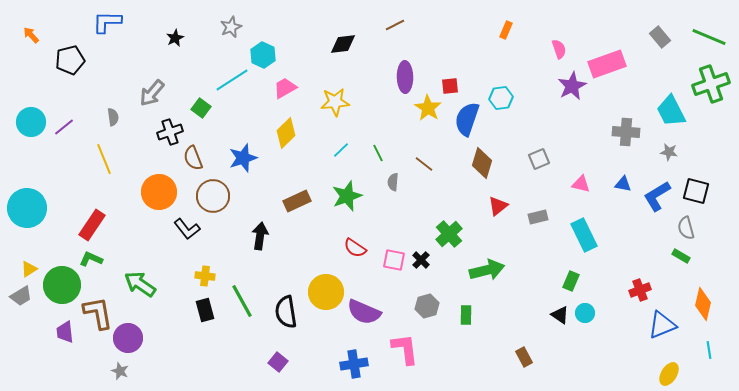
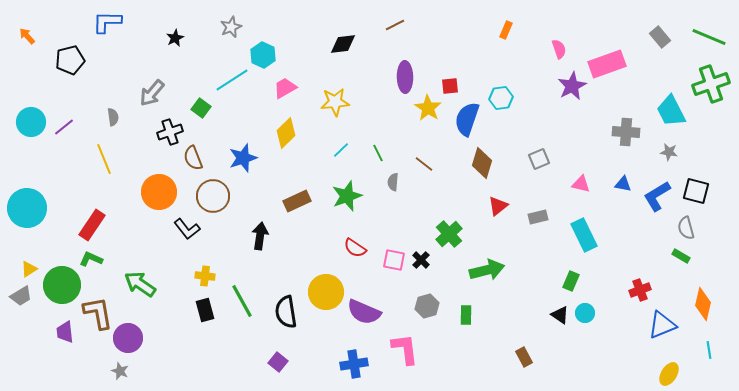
orange arrow at (31, 35): moved 4 px left, 1 px down
